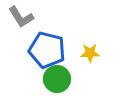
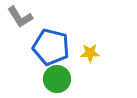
gray L-shape: moved 1 px left
blue pentagon: moved 4 px right, 3 px up
